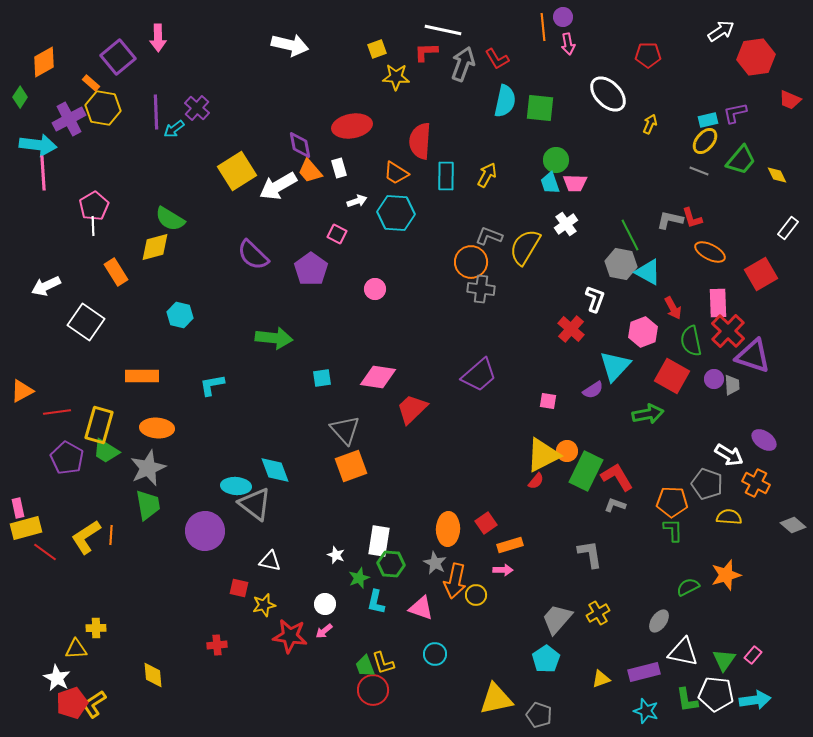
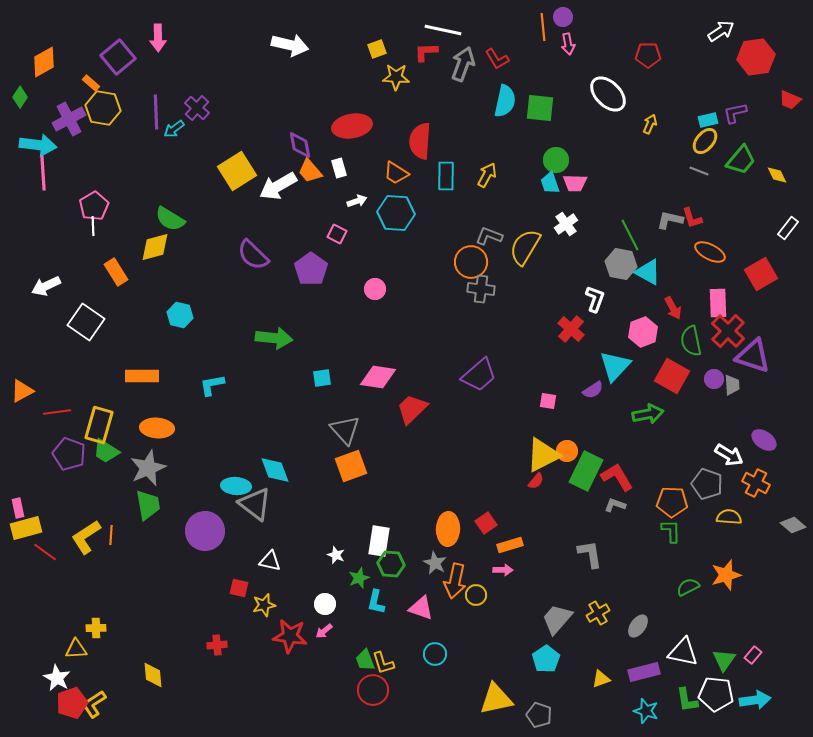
purple pentagon at (67, 458): moved 2 px right, 4 px up; rotated 8 degrees counterclockwise
green L-shape at (673, 530): moved 2 px left, 1 px down
gray ellipse at (659, 621): moved 21 px left, 5 px down
green trapezoid at (365, 666): moved 6 px up
